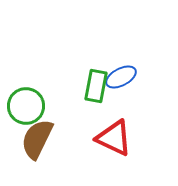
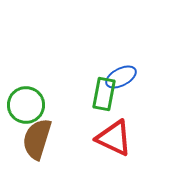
green rectangle: moved 8 px right, 8 px down
green circle: moved 1 px up
brown semicircle: rotated 9 degrees counterclockwise
